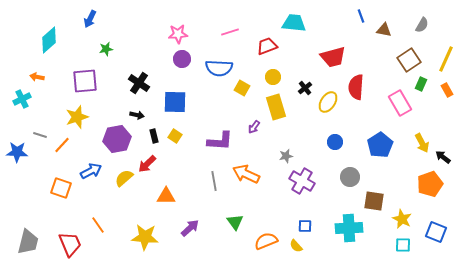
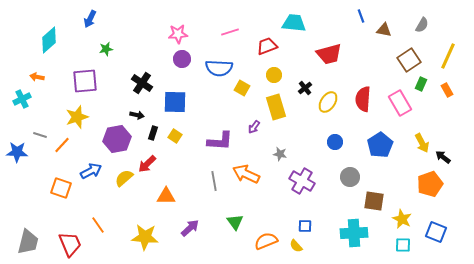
red trapezoid at (333, 57): moved 4 px left, 3 px up
yellow line at (446, 59): moved 2 px right, 3 px up
yellow circle at (273, 77): moved 1 px right, 2 px up
black cross at (139, 83): moved 3 px right
red semicircle at (356, 87): moved 7 px right, 12 px down
black rectangle at (154, 136): moved 1 px left, 3 px up; rotated 32 degrees clockwise
gray star at (286, 156): moved 6 px left, 2 px up; rotated 24 degrees clockwise
cyan cross at (349, 228): moved 5 px right, 5 px down
